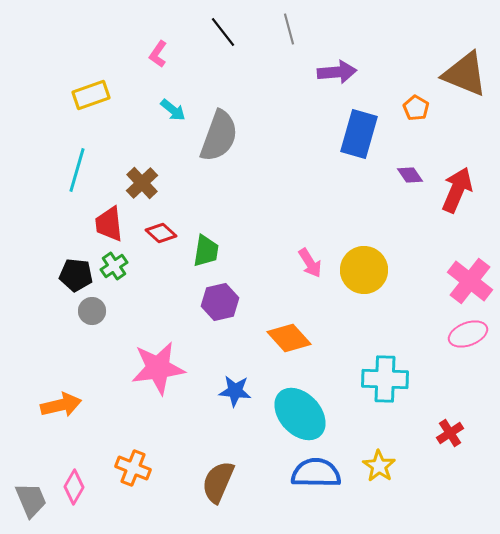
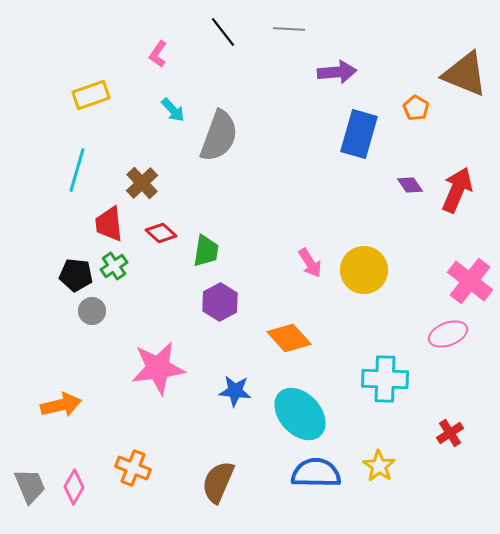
gray line: rotated 72 degrees counterclockwise
cyan arrow: rotated 8 degrees clockwise
purple diamond: moved 10 px down
purple hexagon: rotated 15 degrees counterclockwise
pink ellipse: moved 20 px left
gray trapezoid: moved 1 px left, 14 px up
